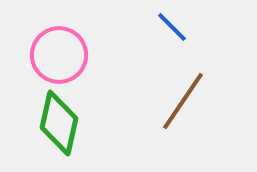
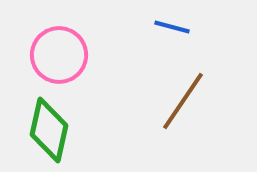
blue line: rotated 30 degrees counterclockwise
green diamond: moved 10 px left, 7 px down
